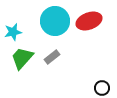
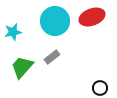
red ellipse: moved 3 px right, 4 px up
green trapezoid: moved 9 px down
black circle: moved 2 px left
